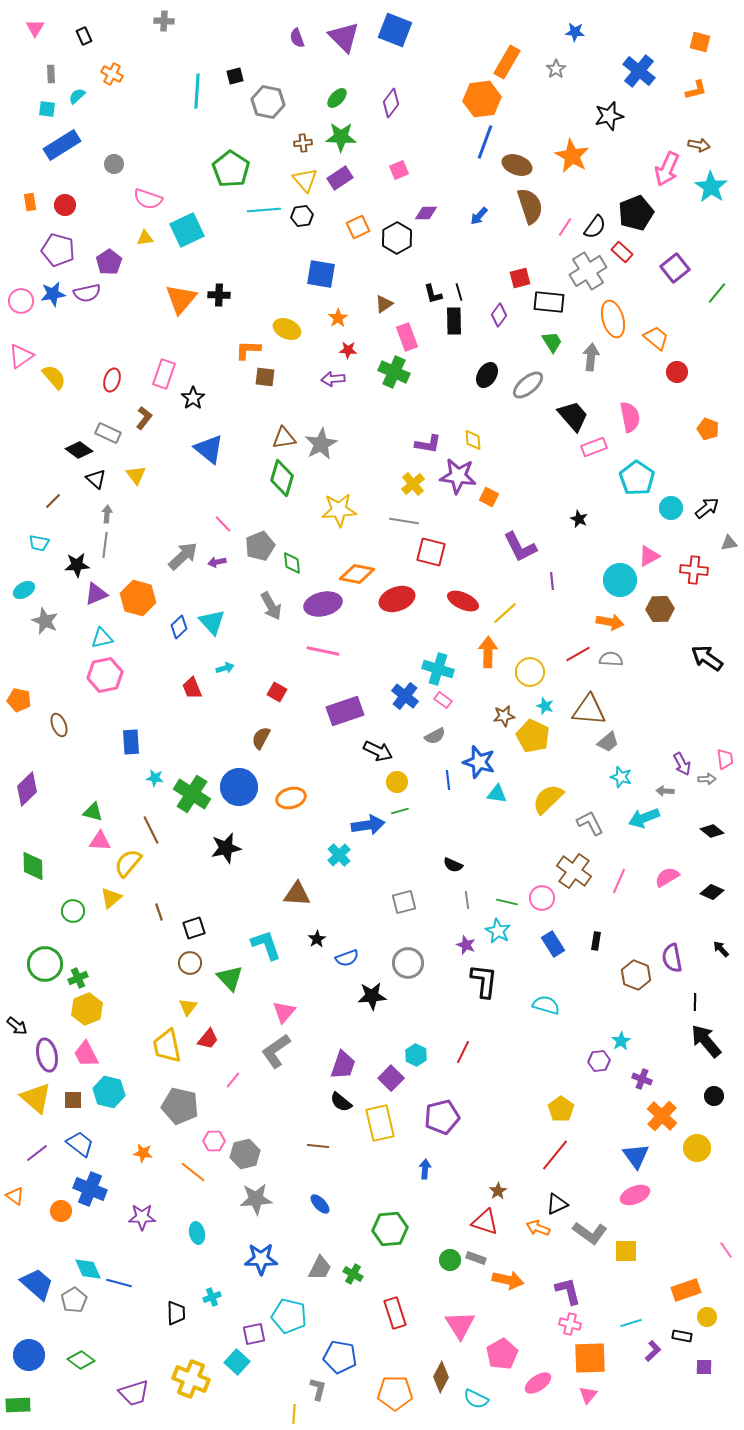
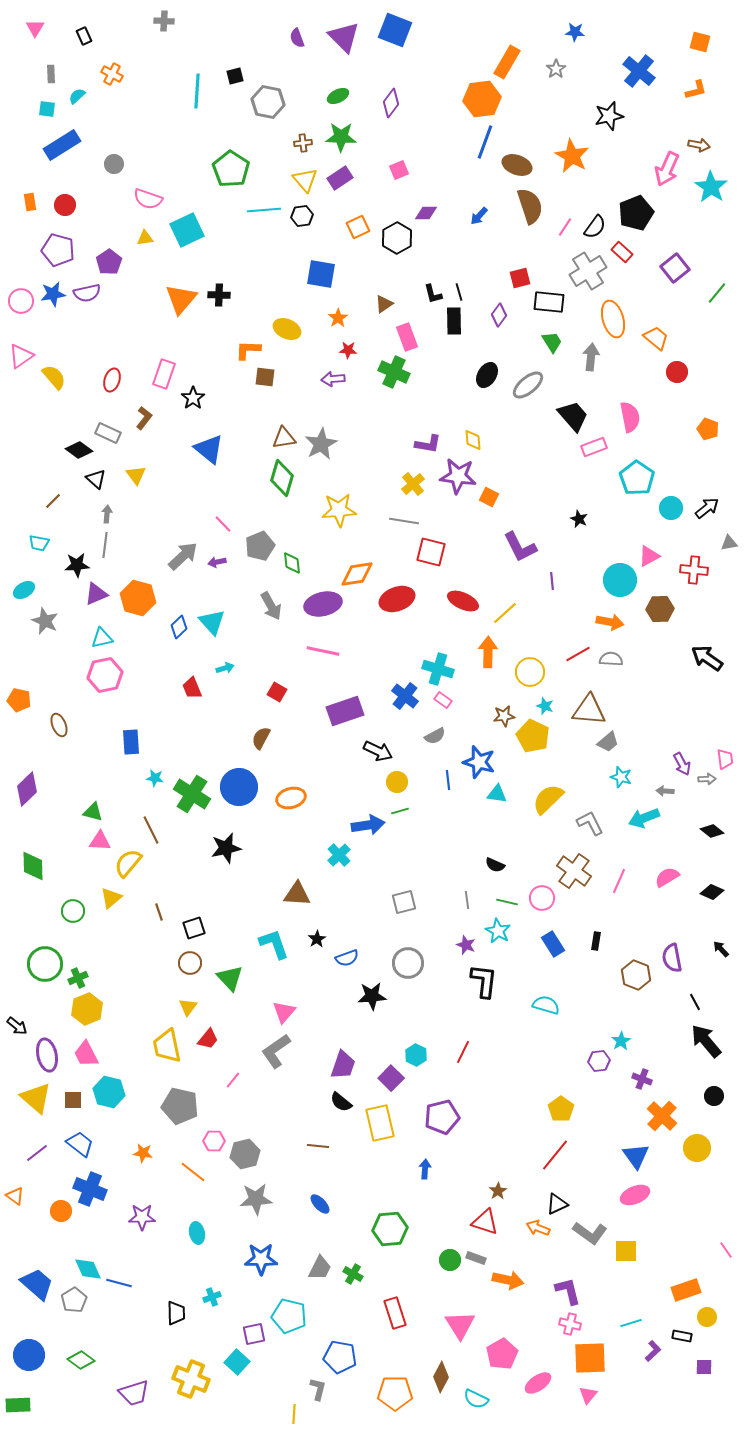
green ellipse at (337, 98): moved 1 px right, 2 px up; rotated 20 degrees clockwise
orange diamond at (357, 574): rotated 20 degrees counterclockwise
black semicircle at (453, 865): moved 42 px right
cyan L-shape at (266, 945): moved 8 px right, 1 px up
black line at (695, 1002): rotated 30 degrees counterclockwise
